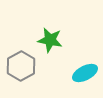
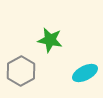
gray hexagon: moved 5 px down
